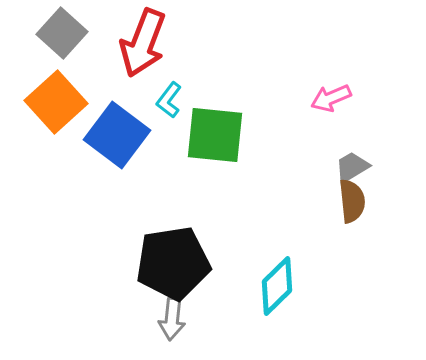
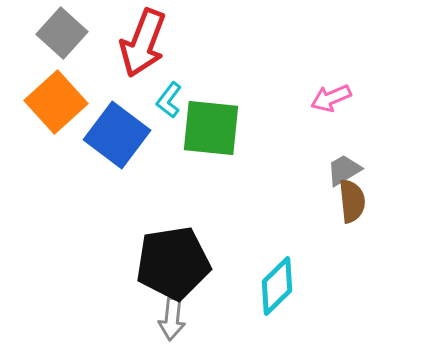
green square: moved 4 px left, 7 px up
gray trapezoid: moved 8 px left, 3 px down
